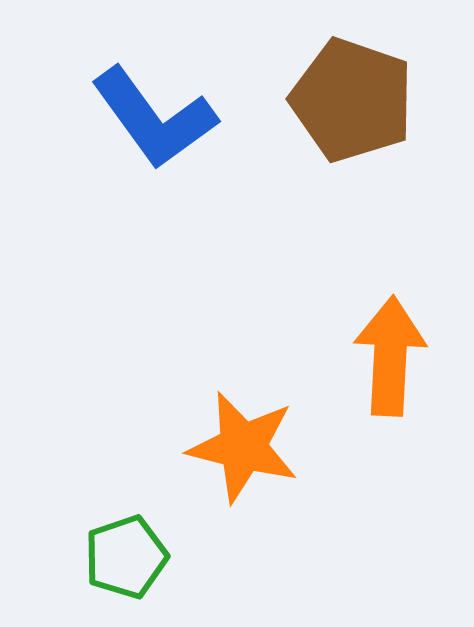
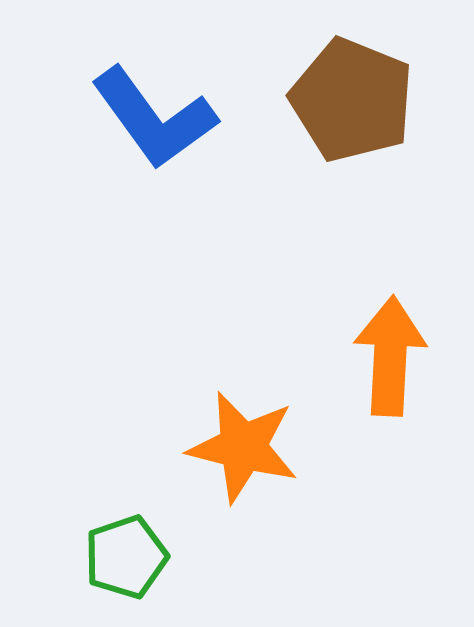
brown pentagon: rotated 3 degrees clockwise
